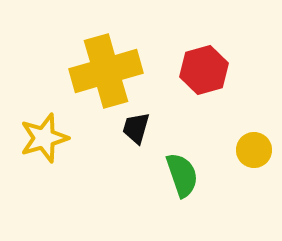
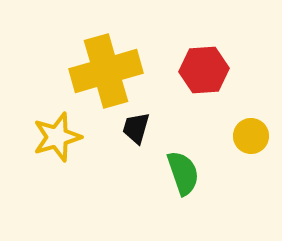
red hexagon: rotated 12 degrees clockwise
yellow star: moved 13 px right, 1 px up
yellow circle: moved 3 px left, 14 px up
green semicircle: moved 1 px right, 2 px up
